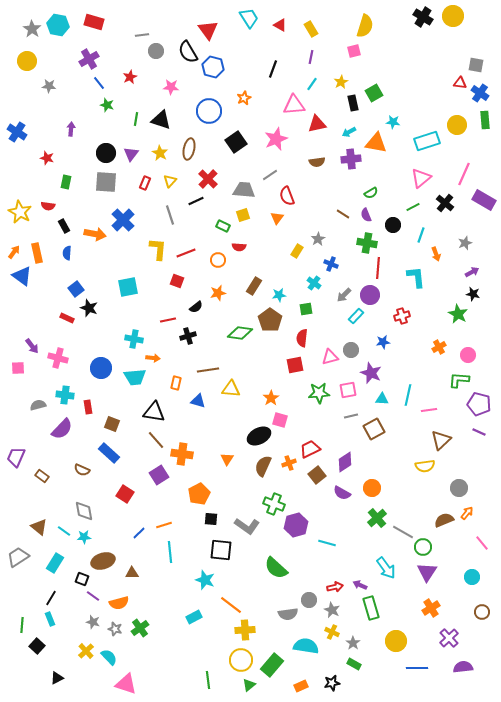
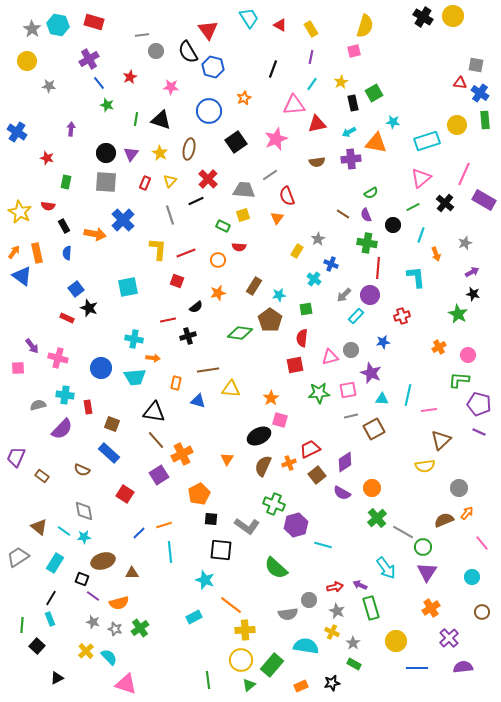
cyan cross at (314, 283): moved 4 px up
orange cross at (182, 454): rotated 35 degrees counterclockwise
cyan line at (327, 543): moved 4 px left, 2 px down
gray star at (332, 610): moved 5 px right, 1 px down
